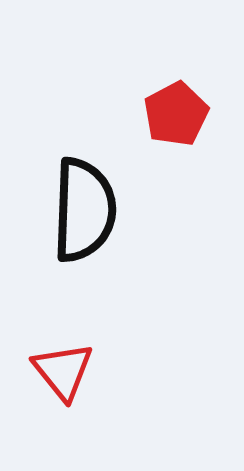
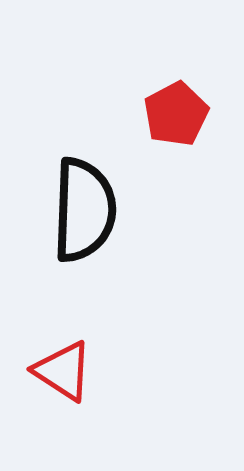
red triangle: rotated 18 degrees counterclockwise
